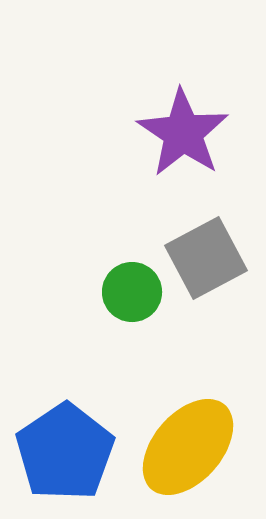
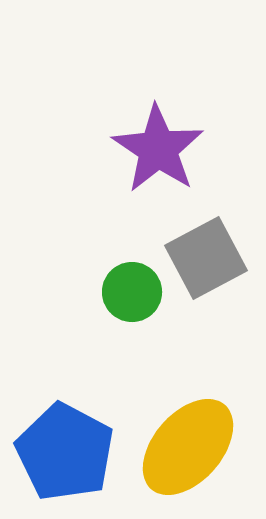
purple star: moved 25 px left, 16 px down
blue pentagon: rotated 10 degrees counterclockwise
